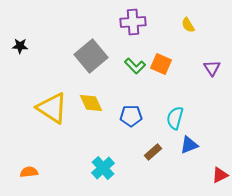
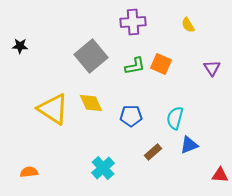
green L-shape: rotated 55 degrees counterclockwise
yellow triangle: moved 1 px right, 1 px down
red triangle: rotated 30 degrees clockwise
